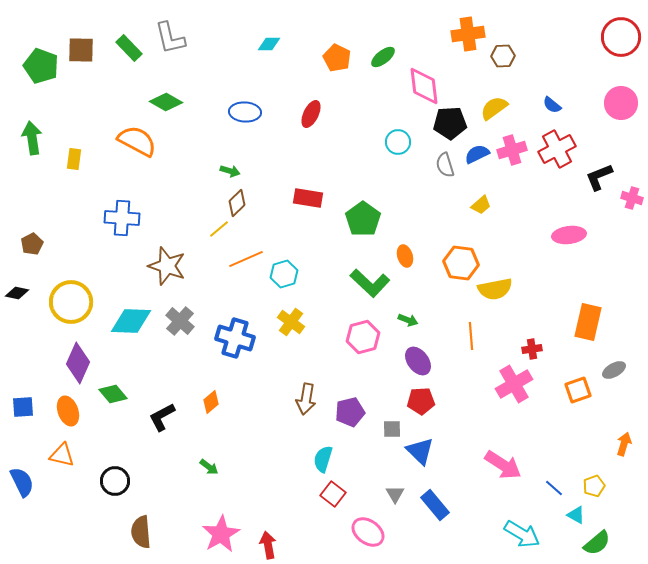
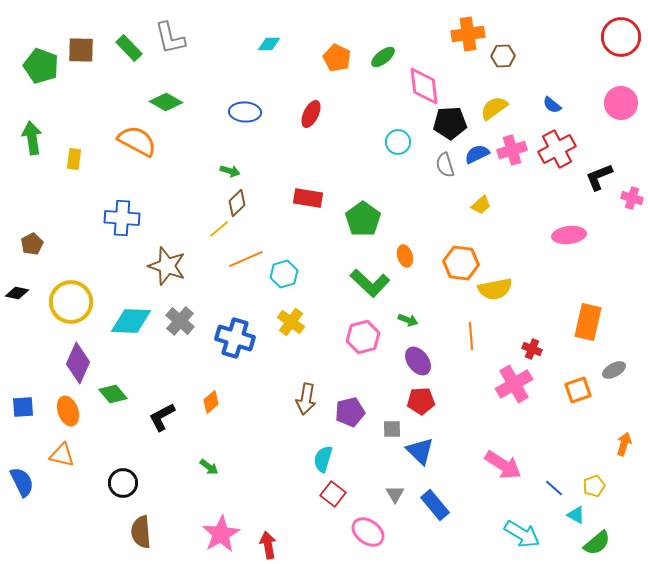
red cross at (532, 349): rotated 30 degrees clockwise
black circle at (115, 481): moved 8 px right, 2 px down
